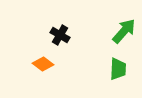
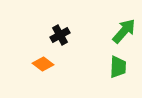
black cross: rotated 30 degrees clockwise
green trapezoid: moved 2 px up
